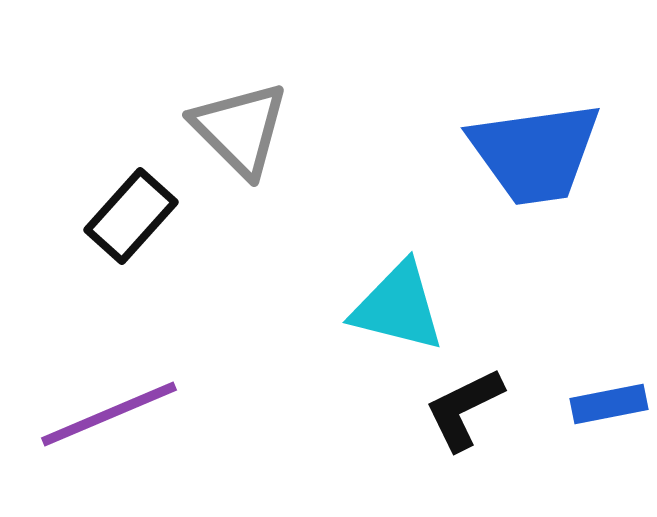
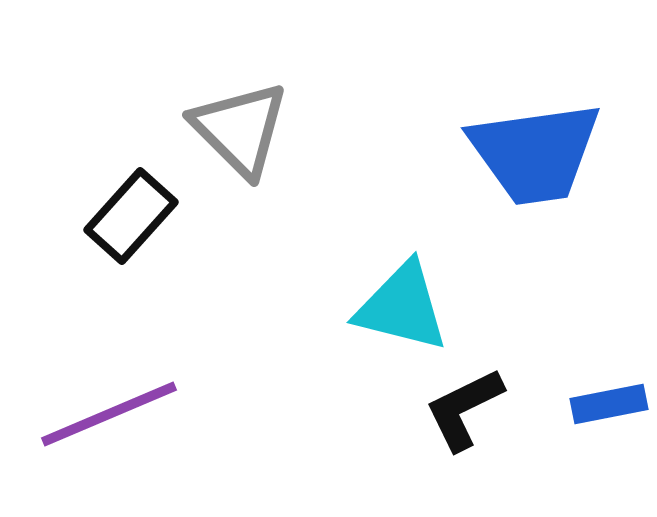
cyan triangle: moved 4 px right
